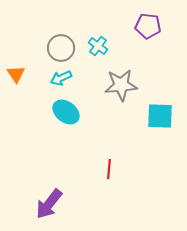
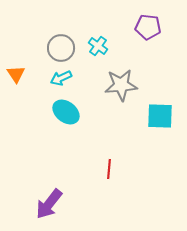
purple pentagon: moved 1 px down
